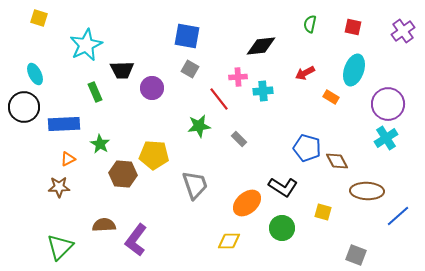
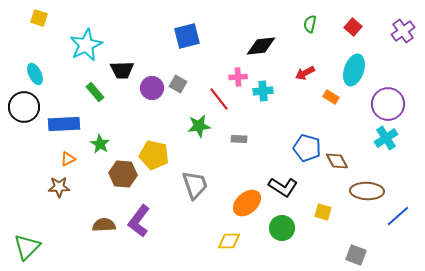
red square at (353, 27): rotated 30 degrees clockwise
blue square at (187, 36): rotated 24 degrees counterclockwise
gray square at (190, 69): moved 12 px left, 15 px down
green rectangle at (95, 92): rotated 18 degrees counterclockwise
gray rectangle at (239, 139): rotated 42 degrees counterclockwise
yellow pentagon at (154, 155): rotated 8 degrees clockwise
purple L-shape at (136, 240): moved 3 px right, 19 px up
green triangle at (60, 247): moved 33 px left
